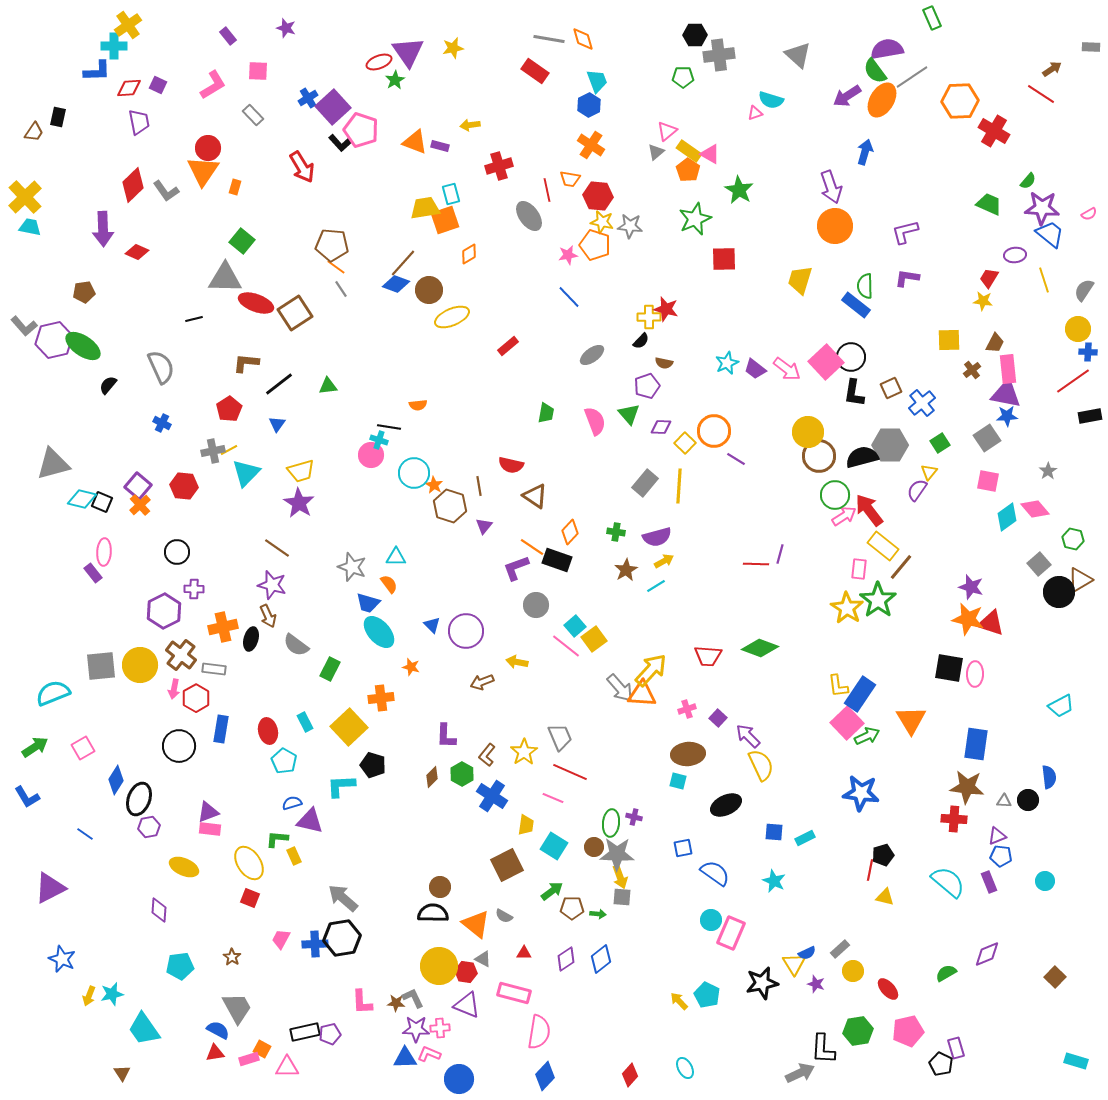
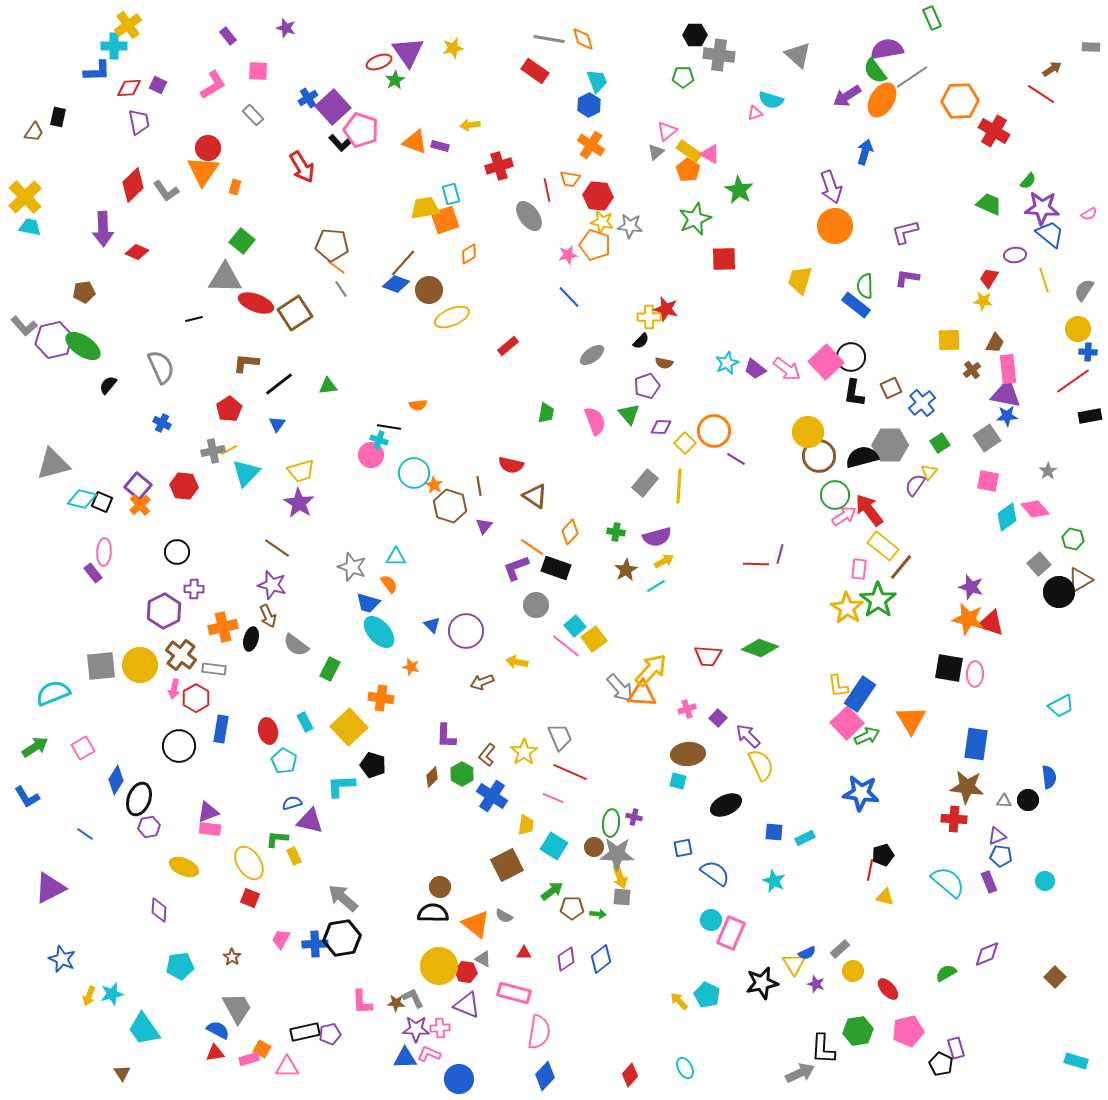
gray cross at (719, 55): rotated 16 degrees clockwise
purple semicircle at (917, 490): moved 2 px left, 5 px up
black rectangle at (557, 560): moved 1 px left, 8 px down
orange cross at (381, 698): rotated 15 degrees clockwise
